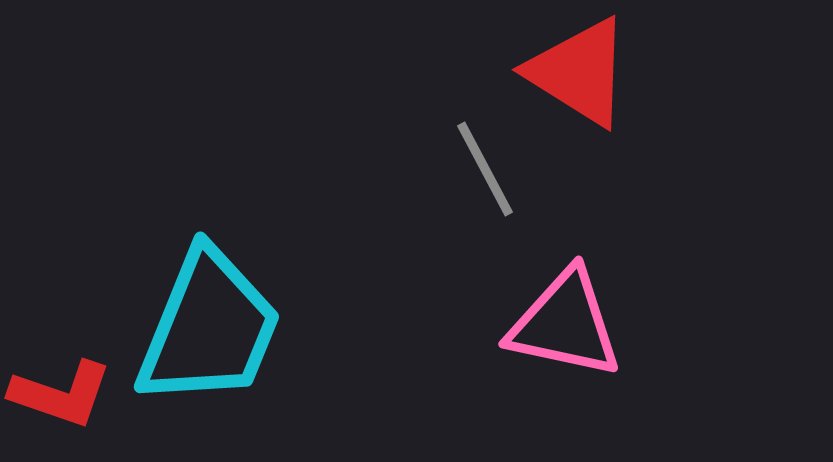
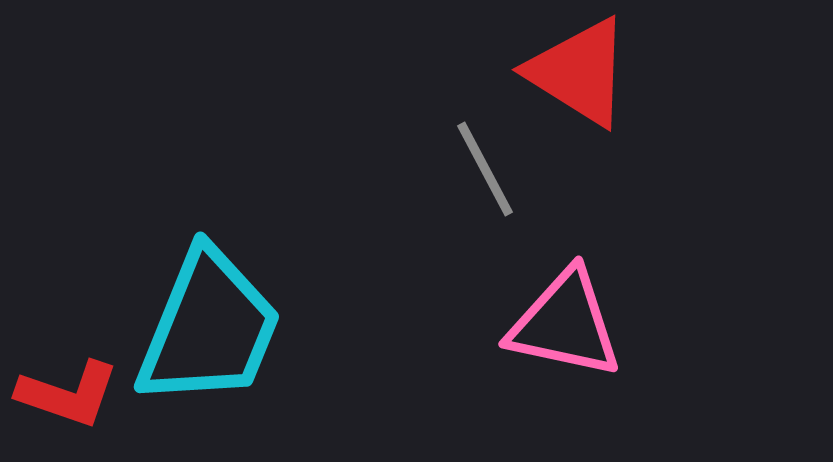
red L-shape: moved 7 px right
